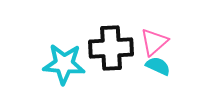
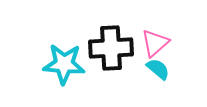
pink triangle: moved 1 px right, 1 px down
cyan semicircle: moved 3 px down; rotated 15 degrees clockwise
